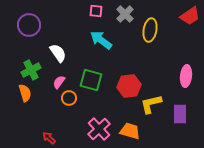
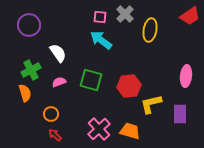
pink square: moved 4 px right, 6 px down
pink semicircle: rotated 32 degrees clockwise
orange circle: moved 18 px left, 16 px down
red arrow: moved 6 px right, 3 px up
